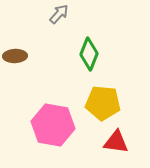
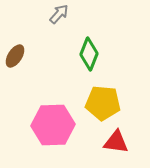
brown ellipse: rotated 55 degrees counterclockwise
pink hexagon: rotated 12 degrees counterclockwise
